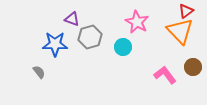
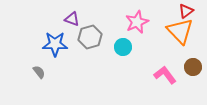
pink star: rotated 20 degrees clockwise
